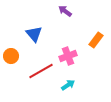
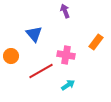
purple arrow: rotated 32 degrees clockwise
orange rectangle: moved 2 px down
pink cross: moved 2 px left, 1 px up; rotated 30 degrees clockwise
